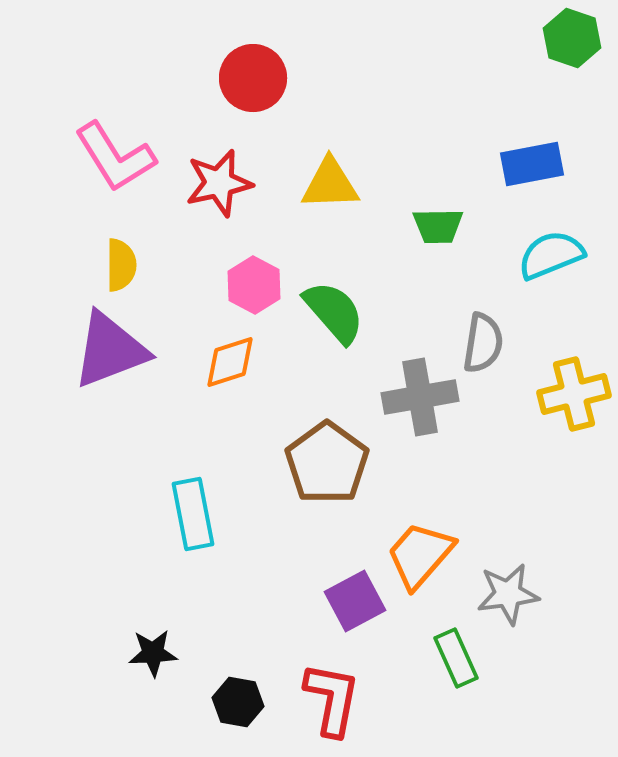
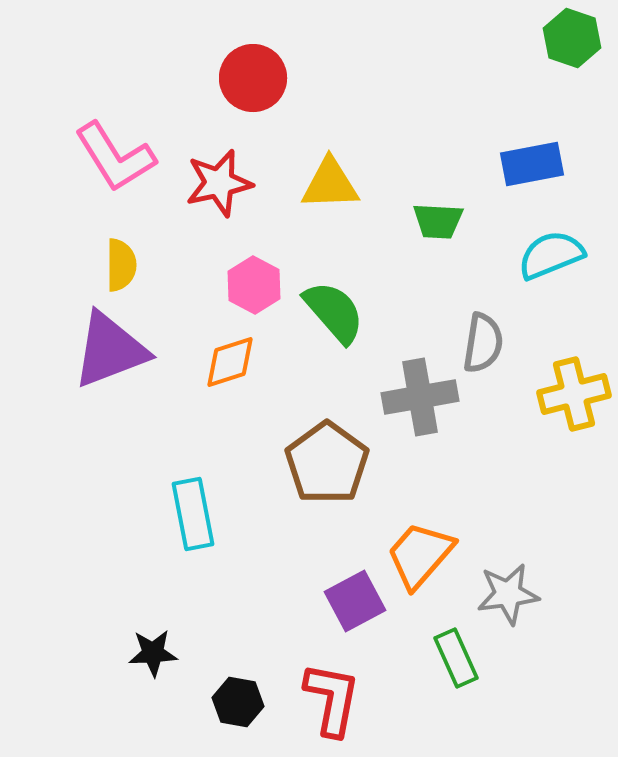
green trapezoid: moved 5 px up; rotated 4 degrees clockwise
